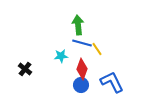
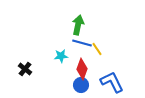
green arrow: rotated 18 degrees clockwise
